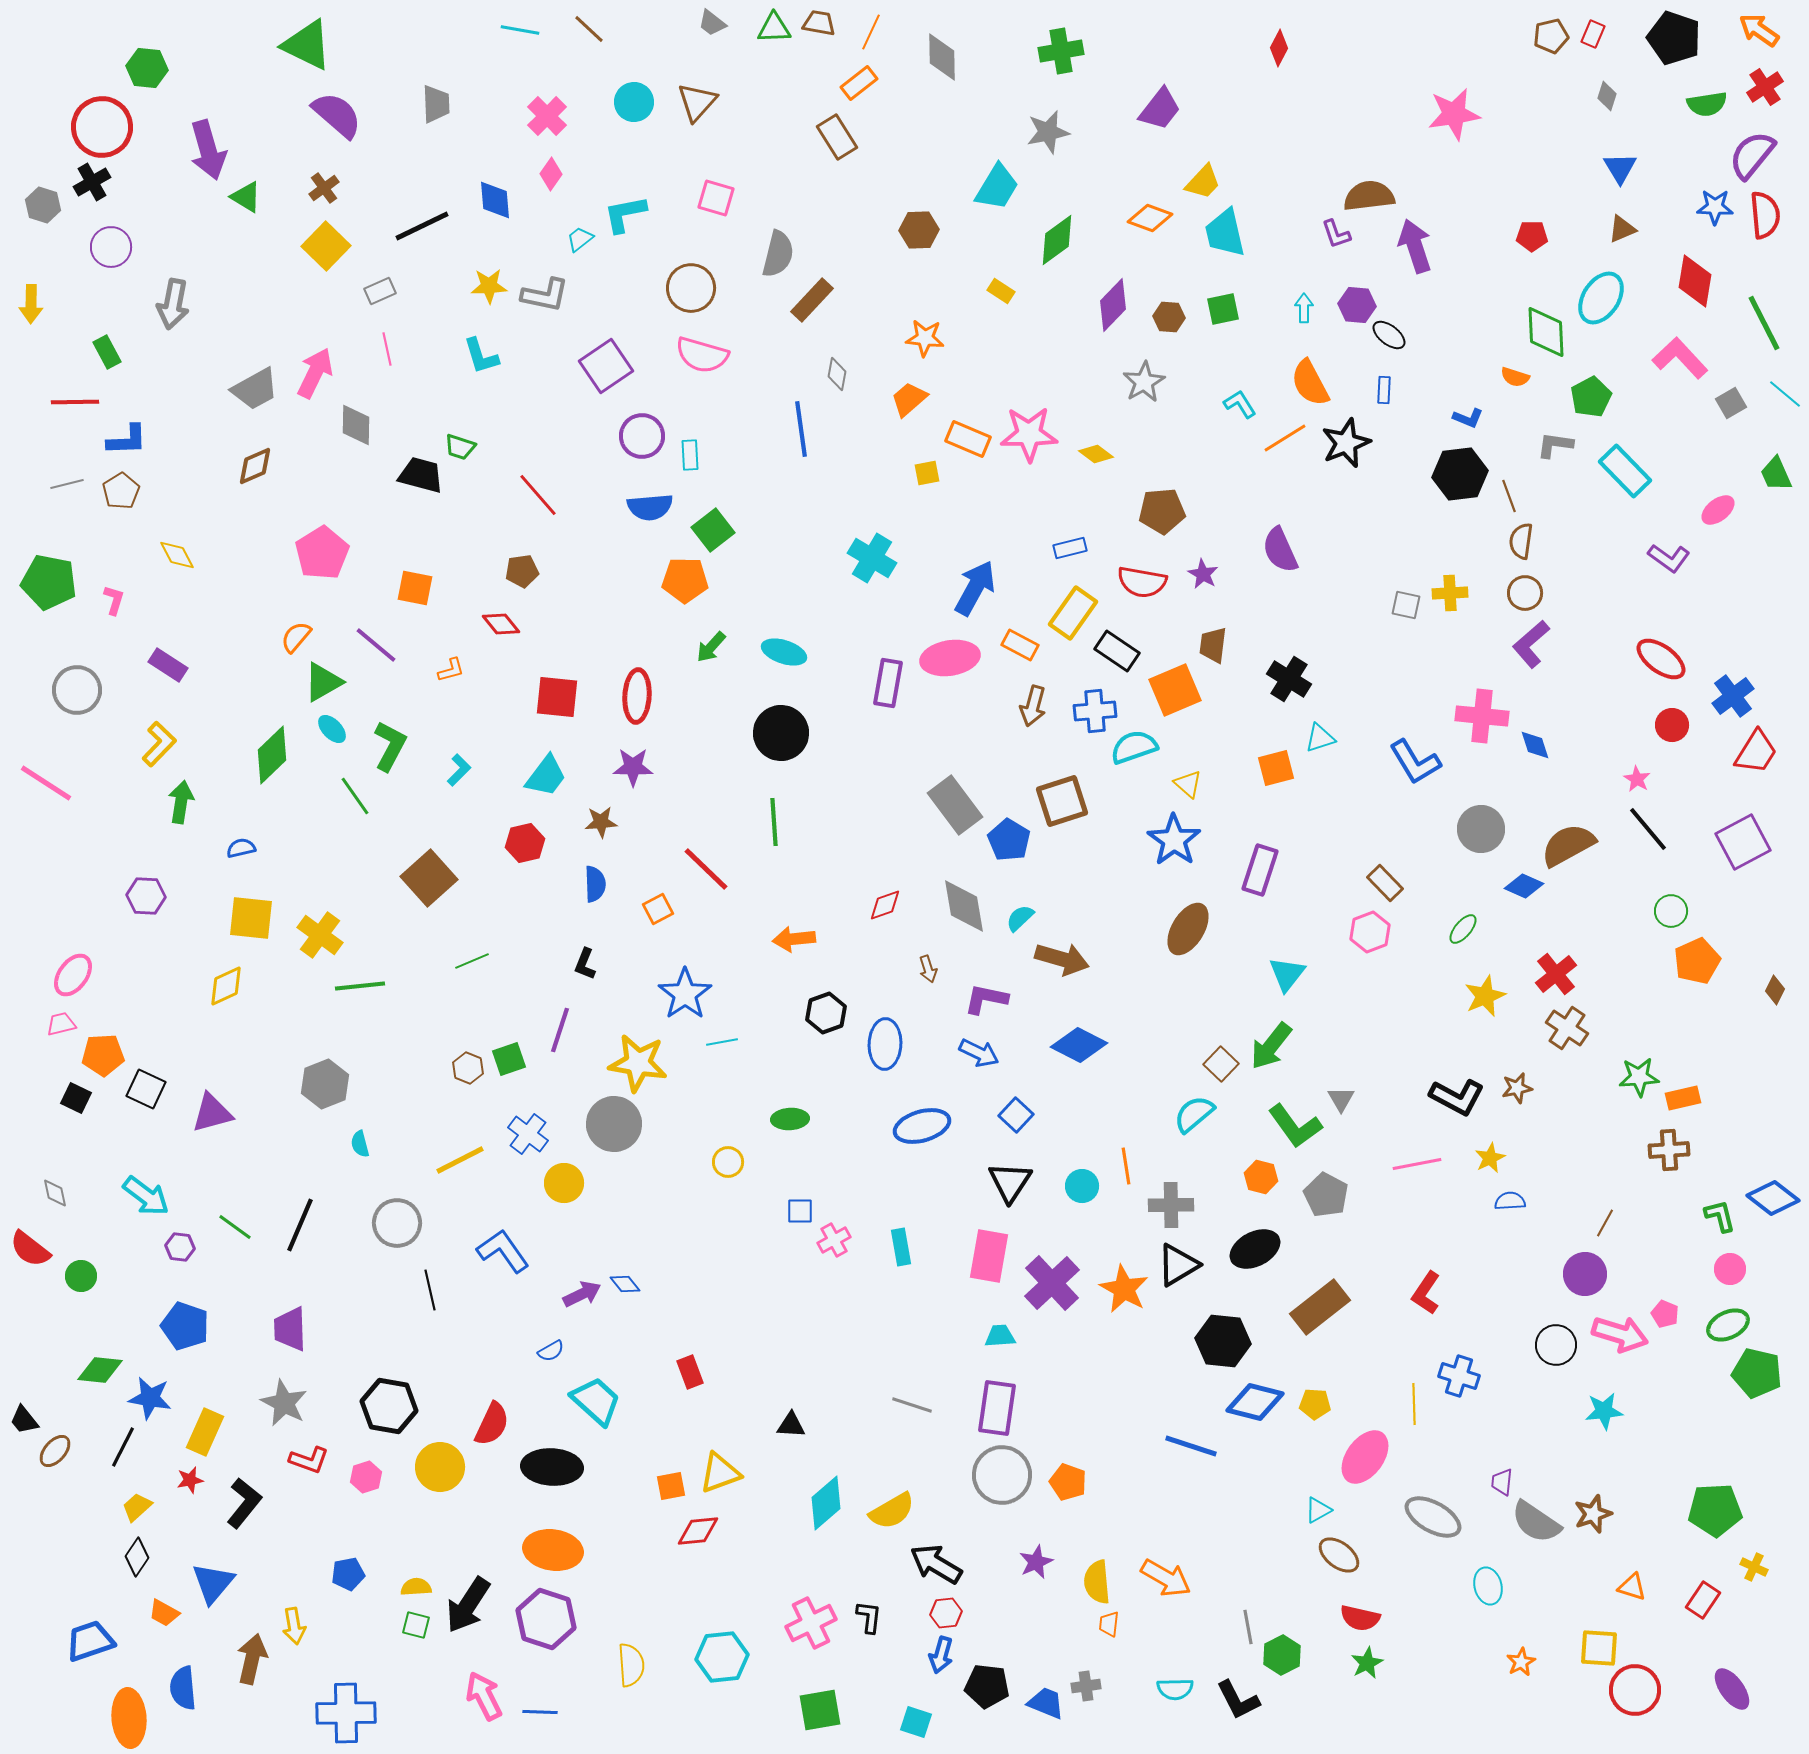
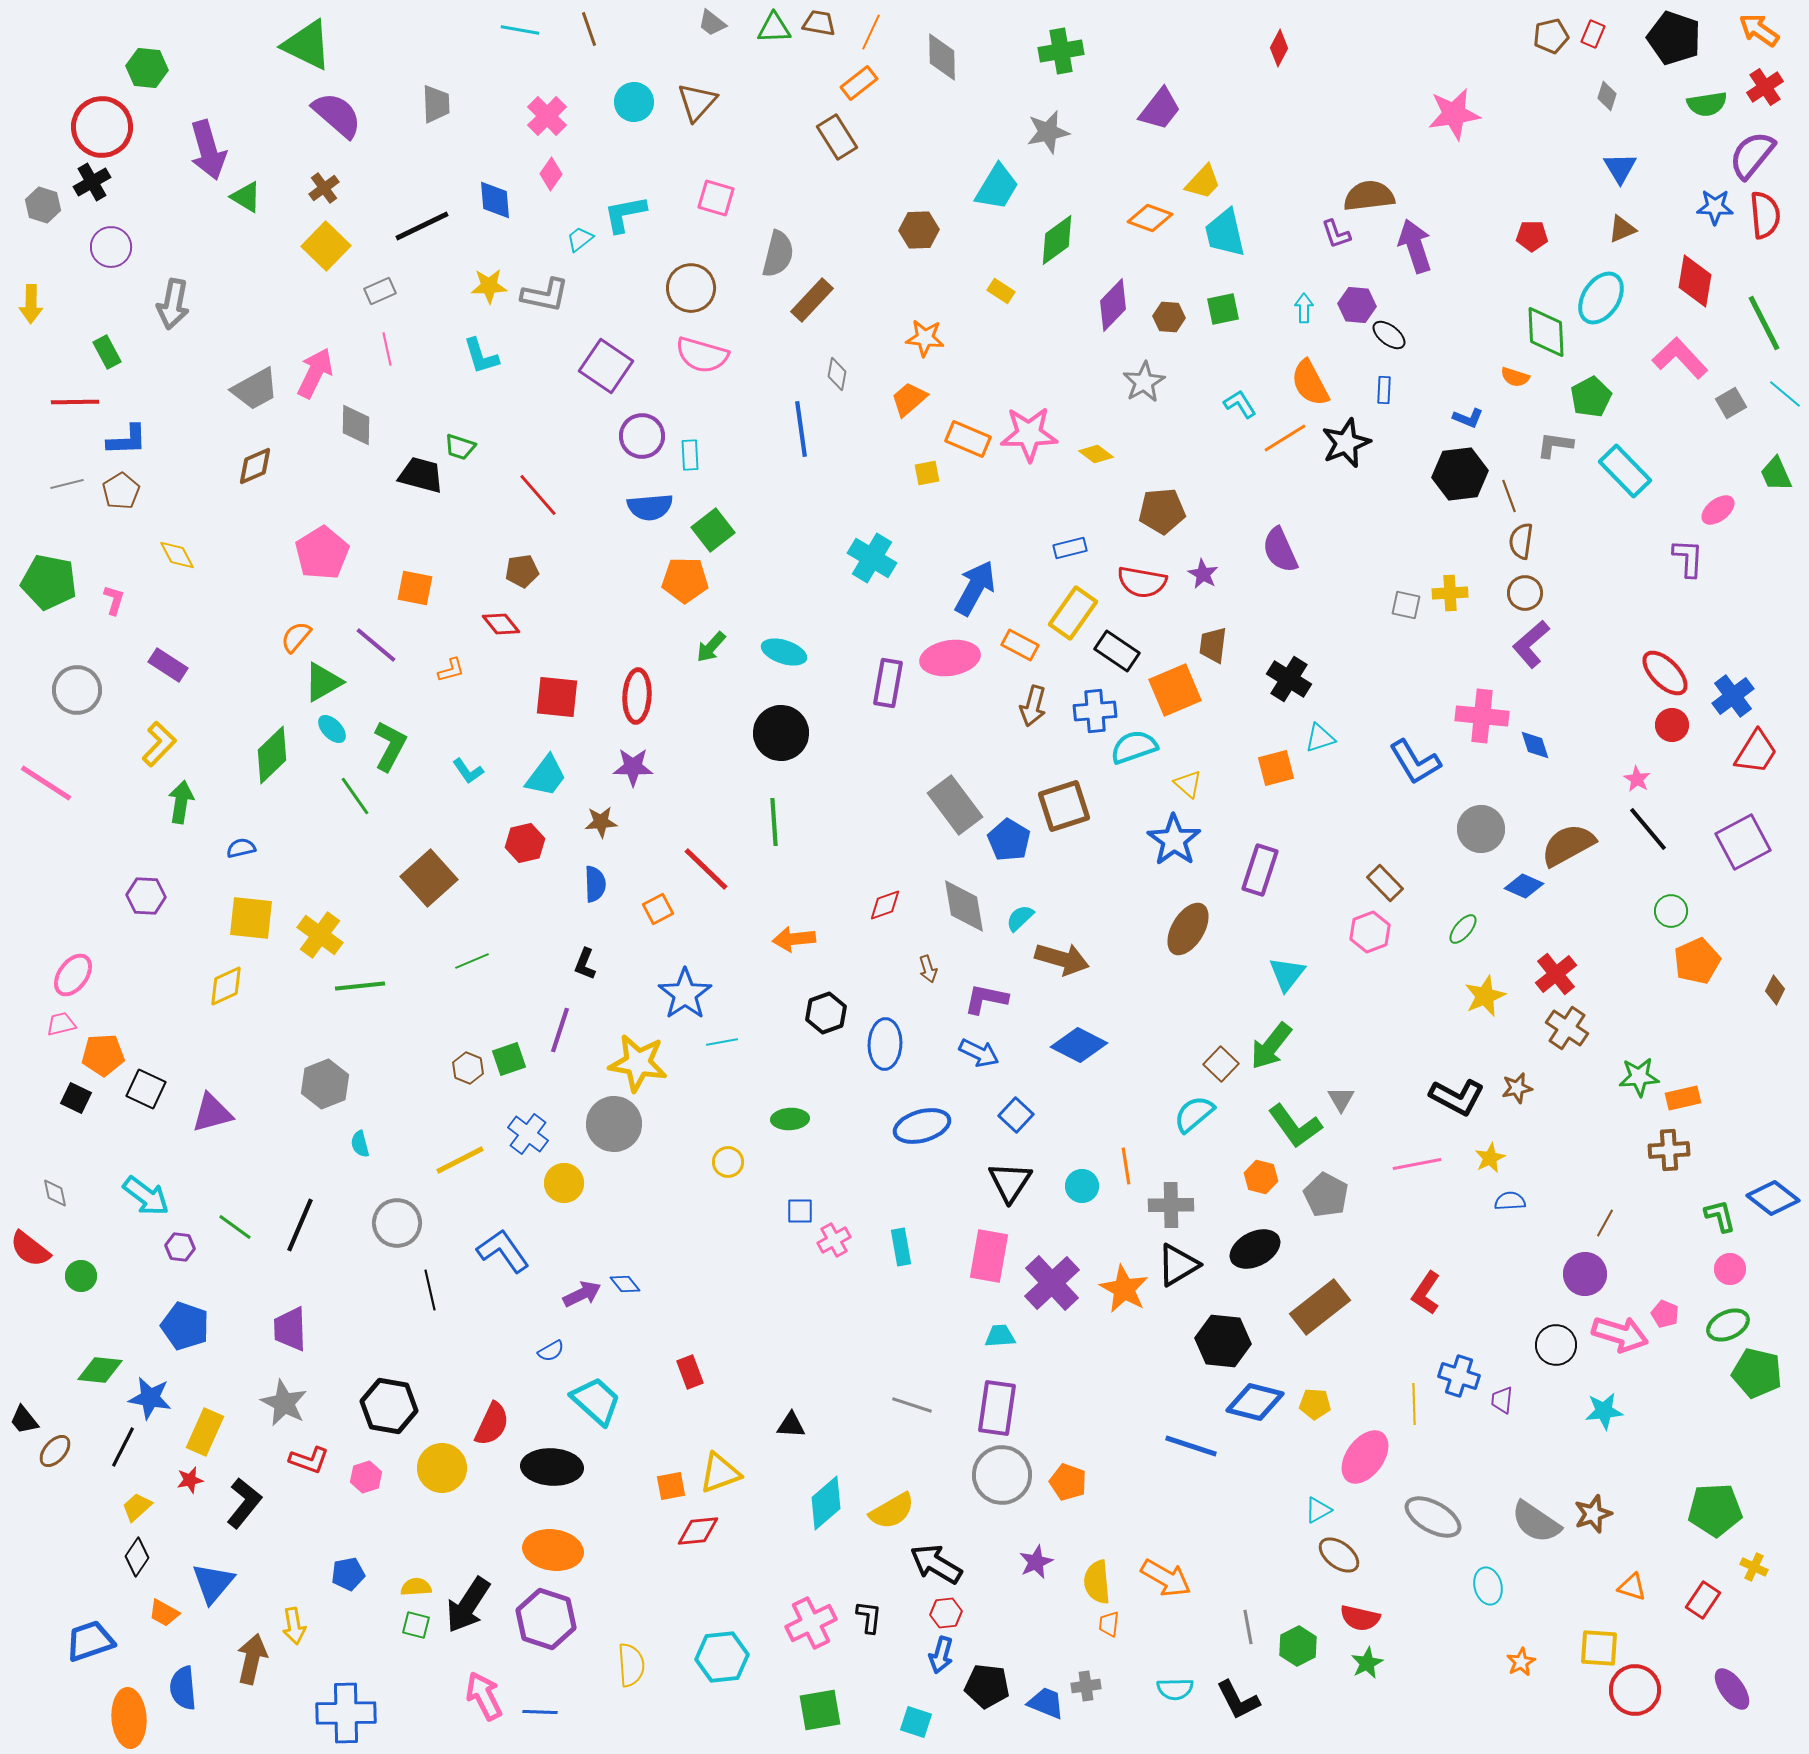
brown line at (589, 29): rotated 28 degrees clockwise
purple square at (606, 366): rotated 22 degrees counterclockwise
purple L-shape at (1669, 558): moved 19 px right; rotated 123 degrees counterclockwise
red ellipse at (1661, 659): moved 4 px right, 14 px down; rotated 9 degrees clockwise
cyan L-shape at (459, 770): moved 9 px right, 1 px down; rotated 100 degrees clockwise
brown square at (1062, 801): moved 2 px right, 5 px down
yellow circle at (440, 1467): moved 2 px right, 1 px down
purple trapezoid at (1502, 1482): moved 82 px up
green hexagon at (1282, 1655): moved 16 px right, 9 px up
